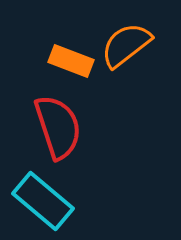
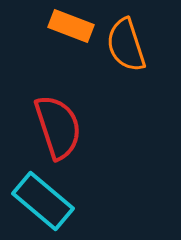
orange semicircle: rotated 70 degrees counterclockwise
orange rectangle: moved 35 px up
